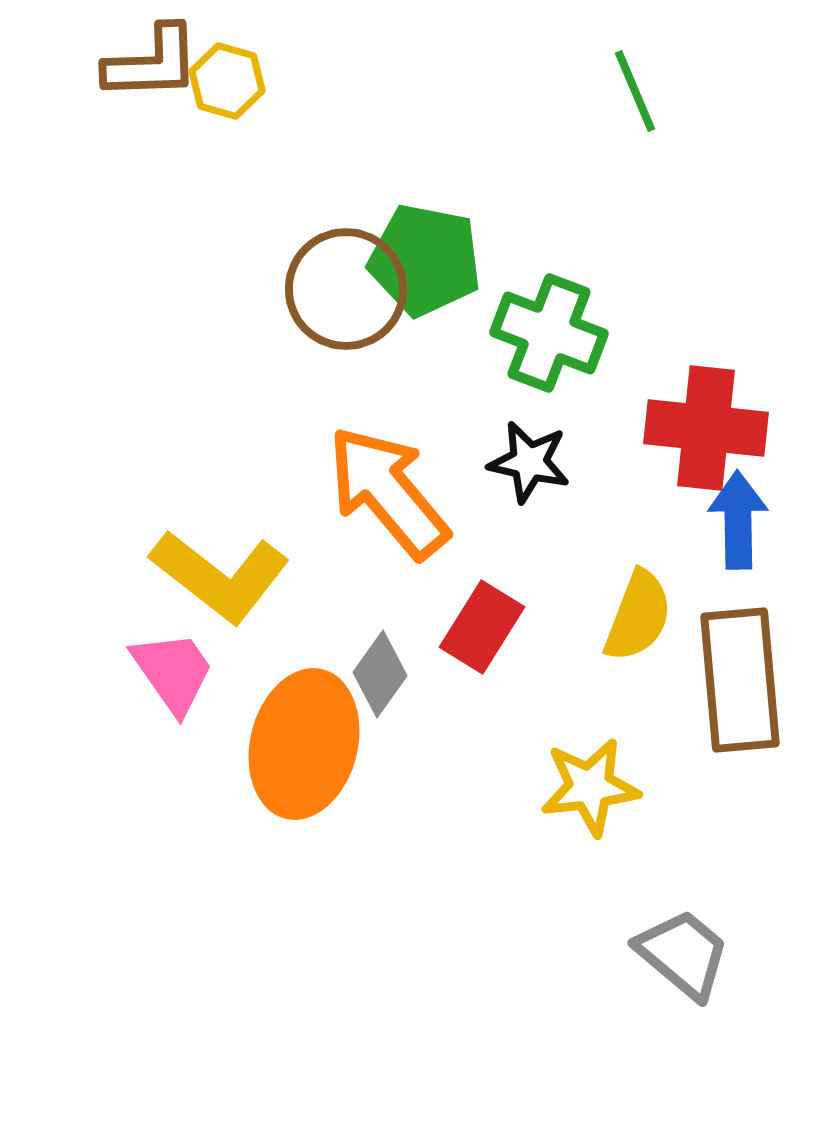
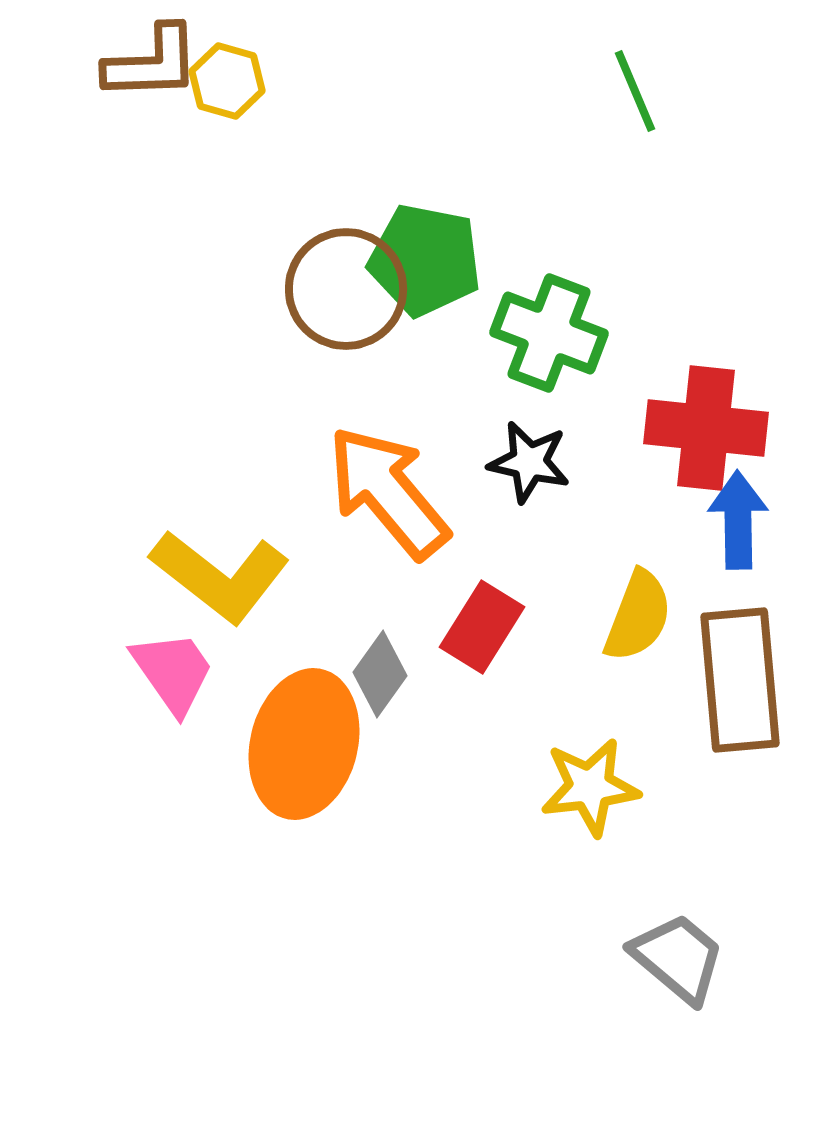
gray trapezoid: moved 5 px left, 4 px down
